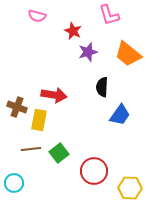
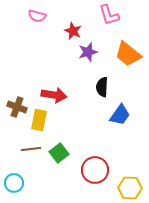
red circle: moved 1 px right, 1 px up
